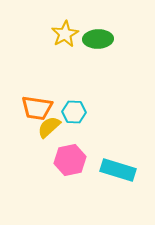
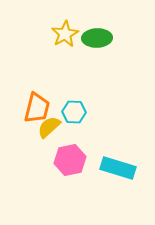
green ellipse: moved 1 px left, 1 px up
orange trapezoid: rotated 84 degrees counterclockwise
cyan rectangle: moved 2 px up
